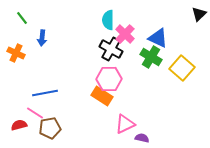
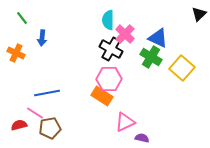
blue line: moved 2 px right
pink triangle: moved 2 px up
